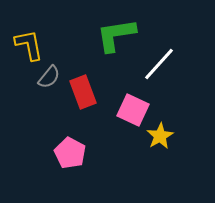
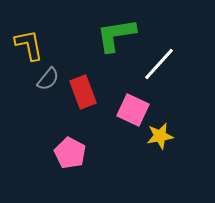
gray semicircle: moved 1 px left, 2 px down
yellow star: rotated 20 degrees clockwise
